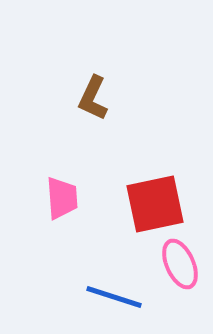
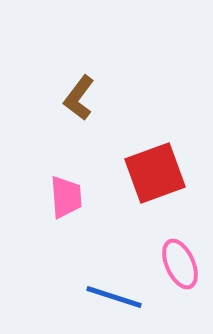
brown L-shape: moved 14 px left; rotated 12 degrees clockwise
pink trapezoid: moved 4 px right, 1 px up
red square: moved 31 px up; rotated 8 degrees counterclockwise
